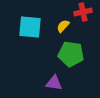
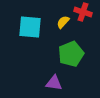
red cross: rotated 30 degrees clockwise
yellow semicircle: moved 4 px up
green pentagon: rotated 30 degrees counterclockwise
